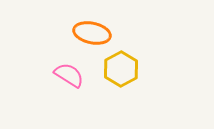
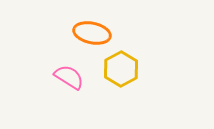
pink semicircle: moved 2 px down
